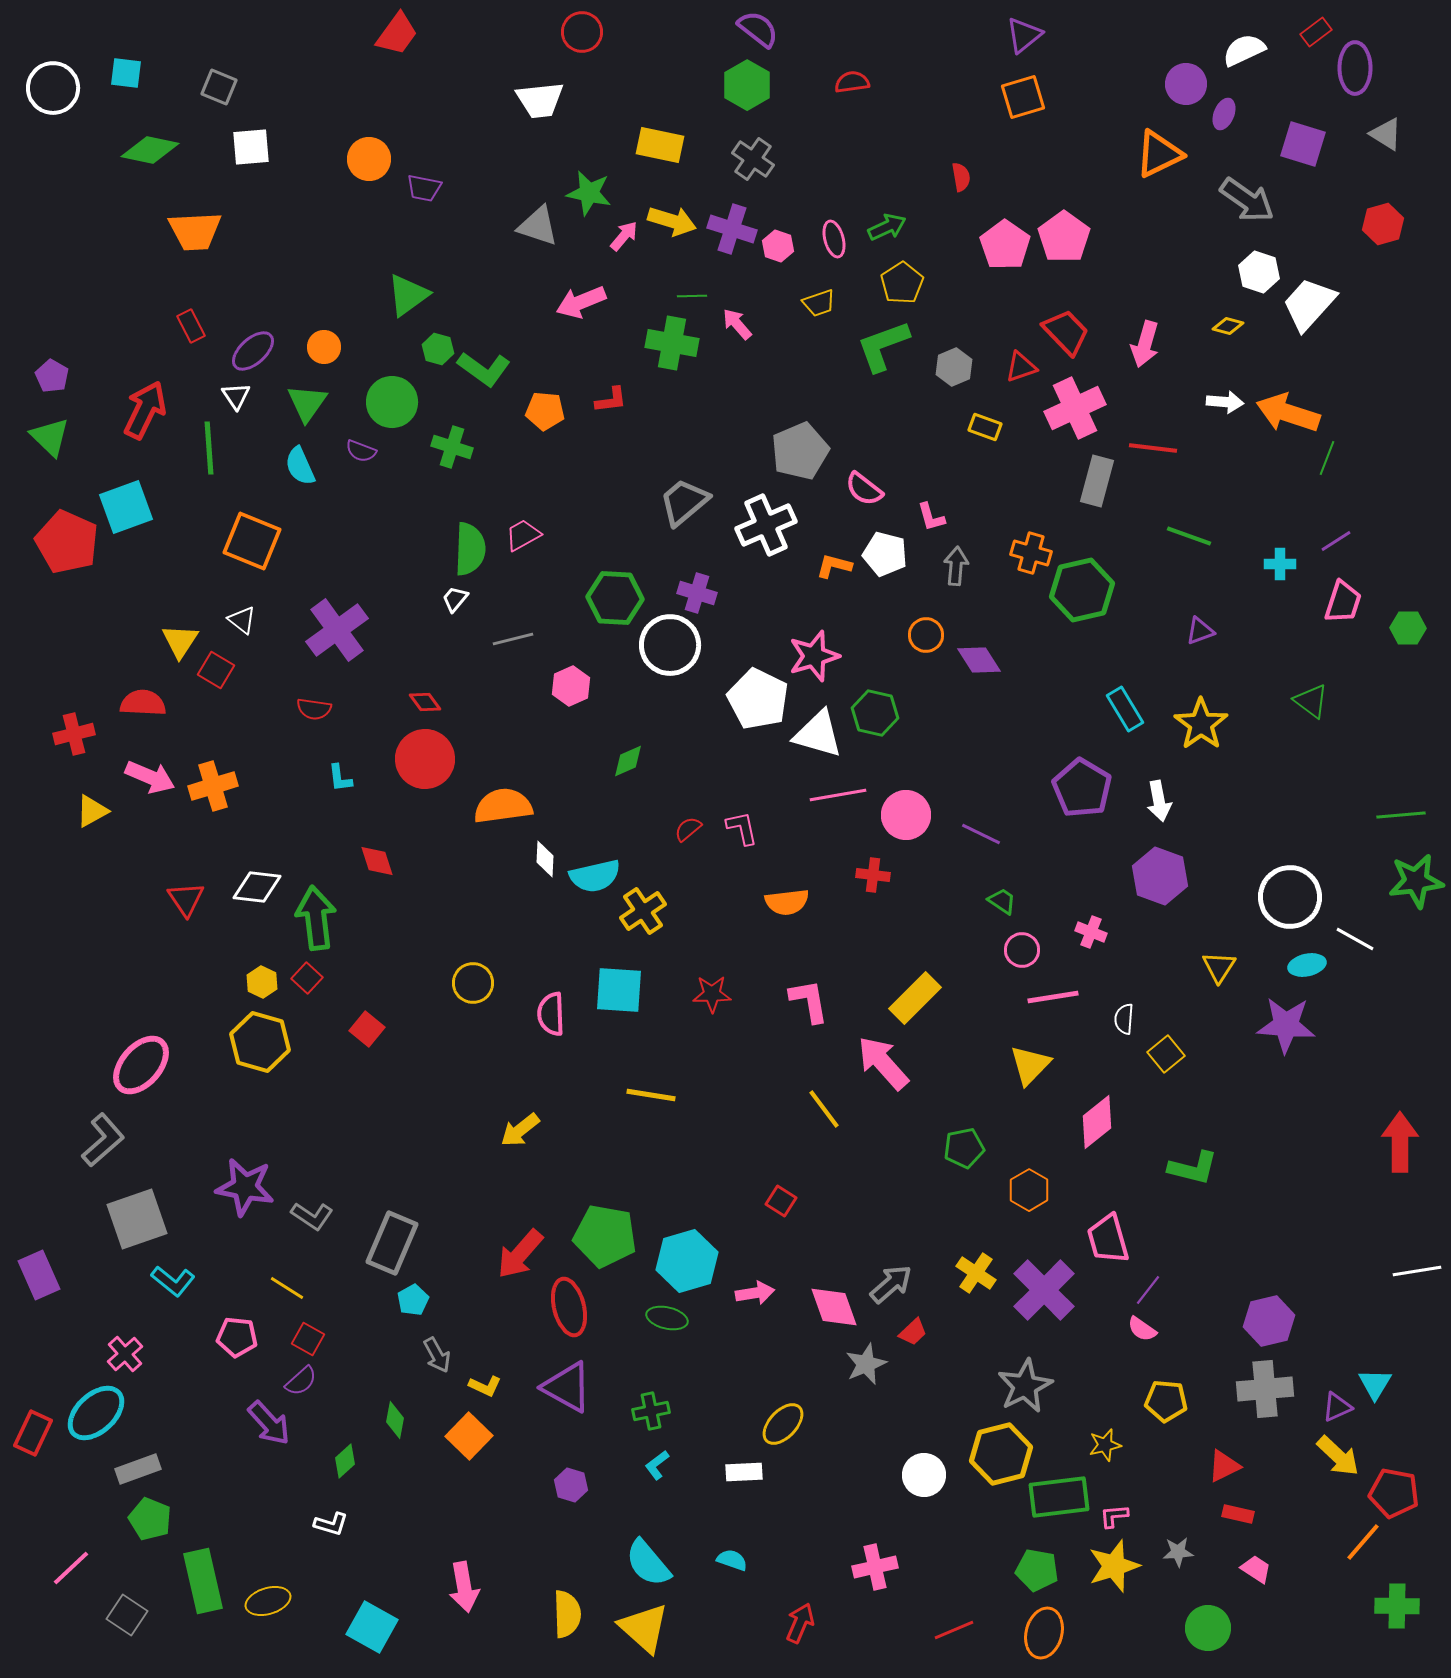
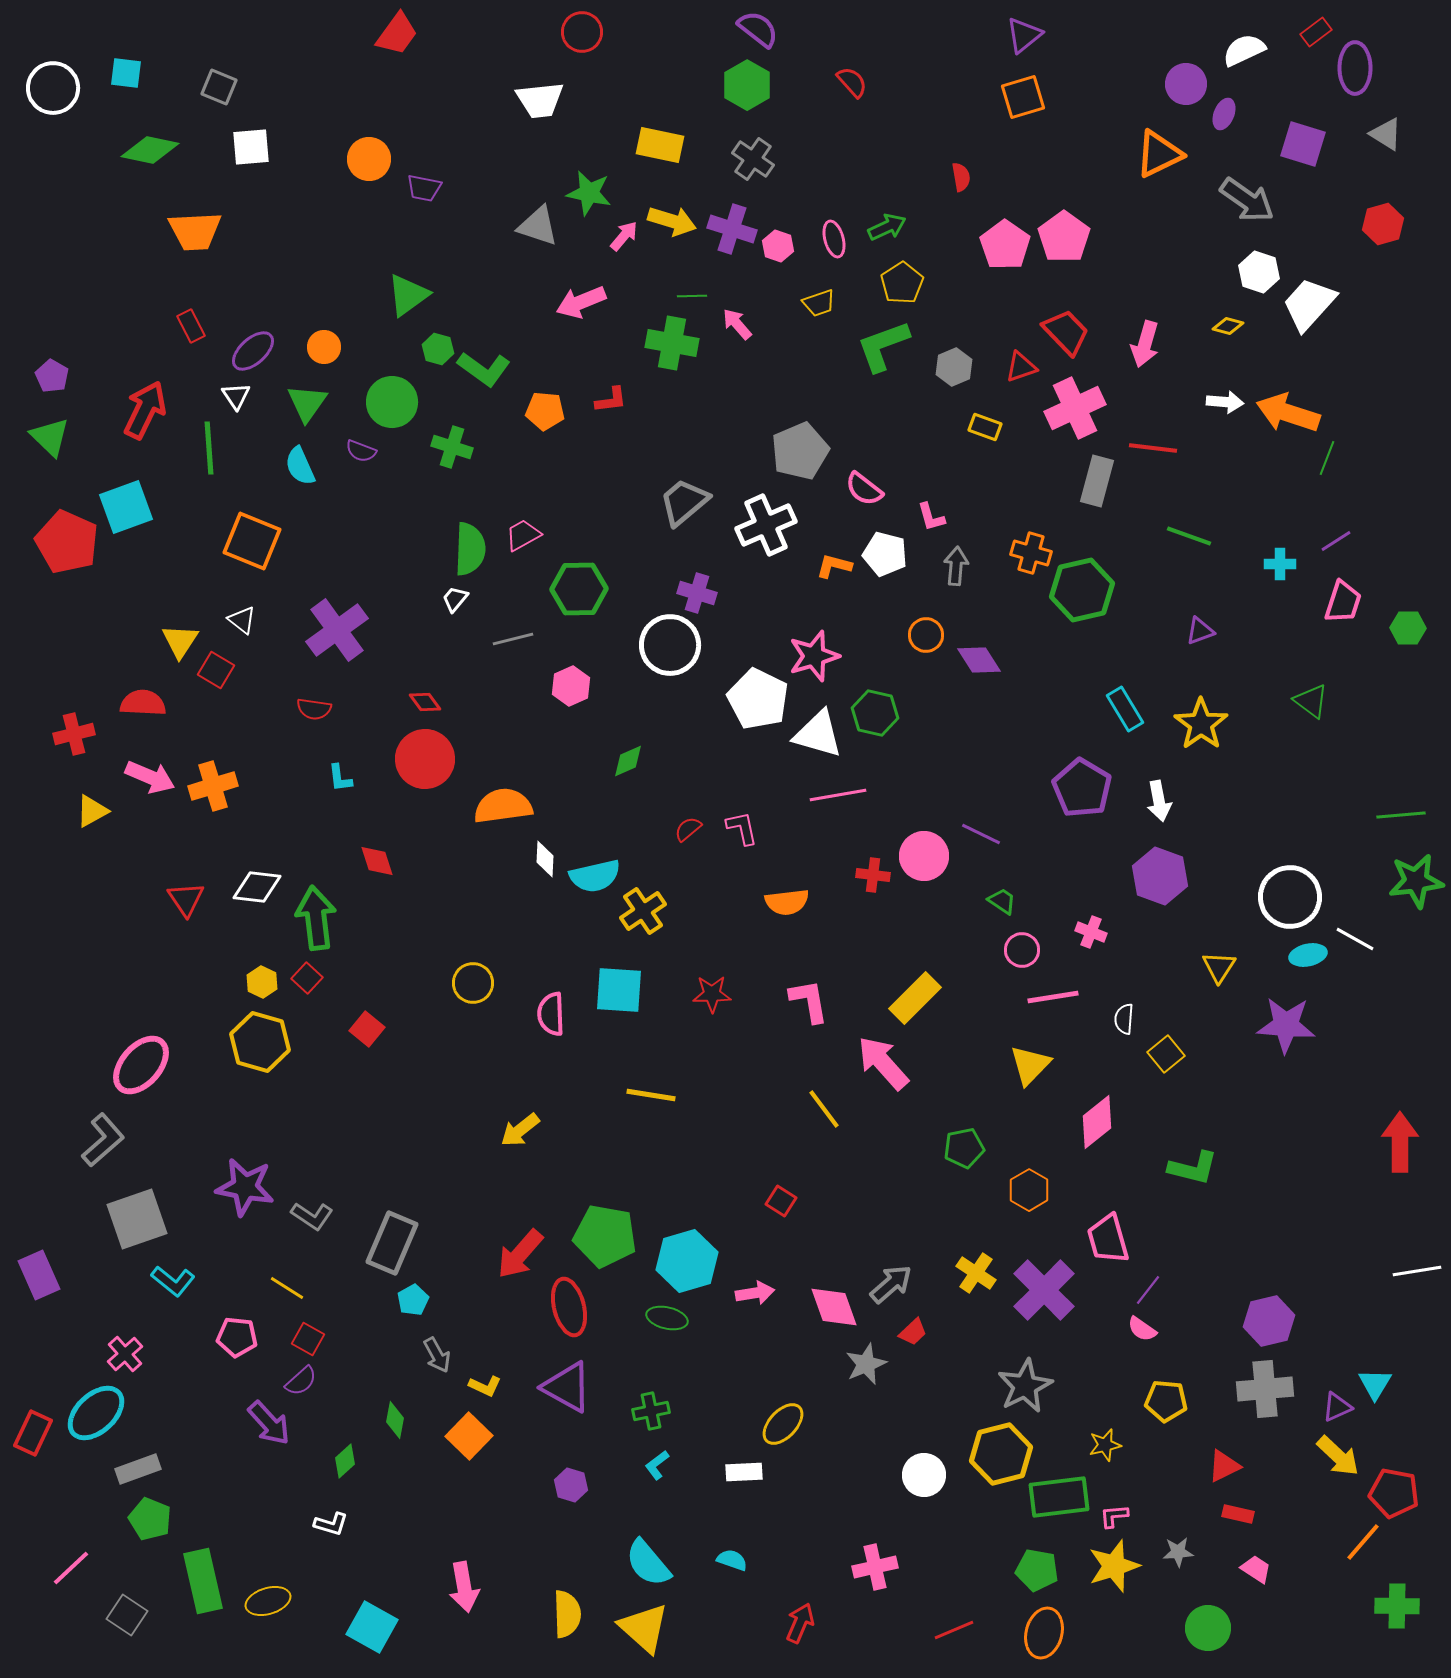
red semicircle at (852, 82): rotated 56 degrees clockwise
green hexagon at (615, 598): moved 36 px left, 9 px up; rotated 4 degrees counterclockwise
pink circle at (906, 815): moved 18 px right, 41 px down
cyan ellipse at (1307, 965): moved 1 px right, 10 px up
